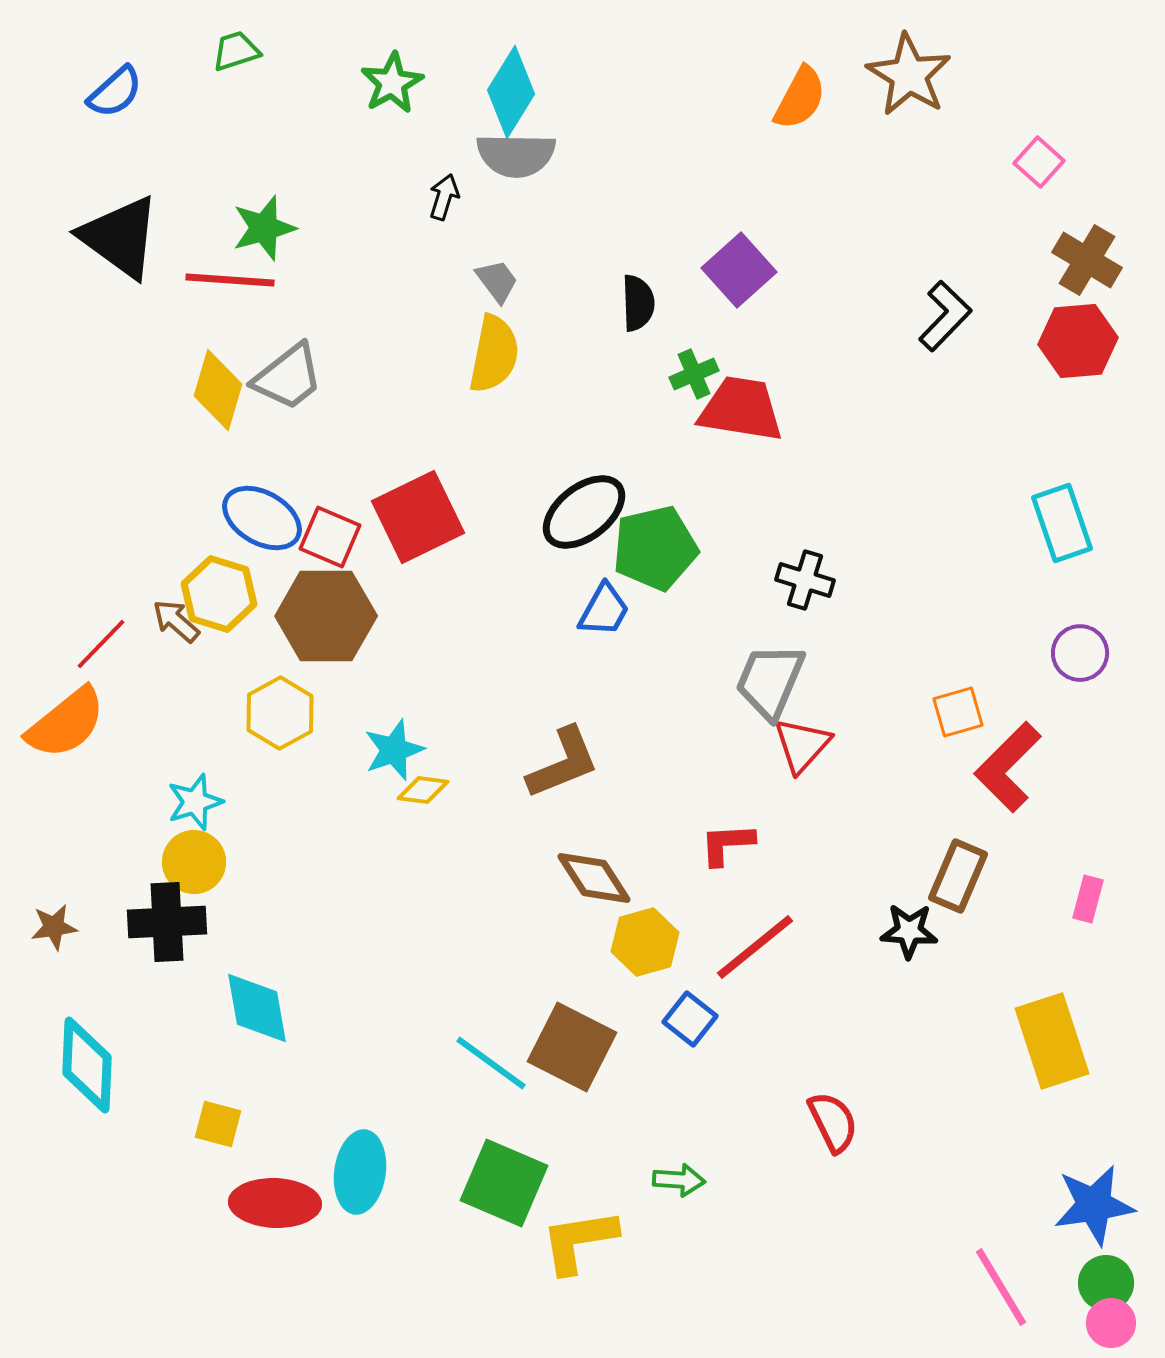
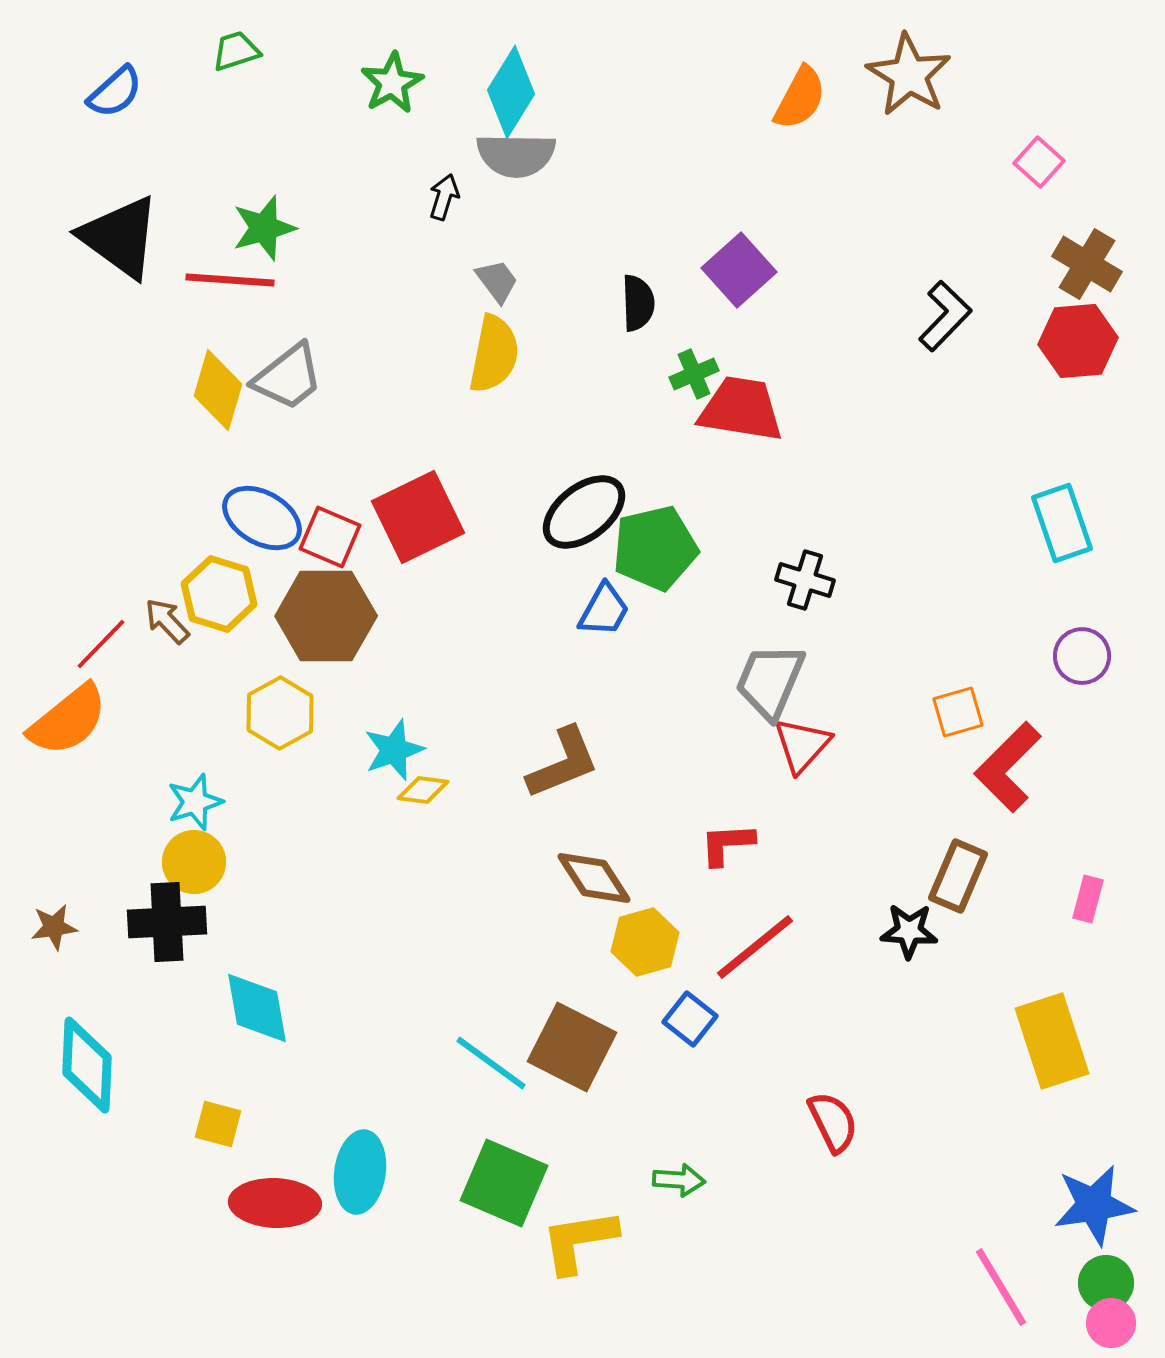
brown cross at (1087, 260): moved 4 px down
brown arrow at (176, 621): moved 9 px left; rotated 6 degrees clockwise
purple circle at (1080, 653): moved 2 px right, 3 px down
orange semicircle at (66, 723): moved 2 px right, 3 px up
